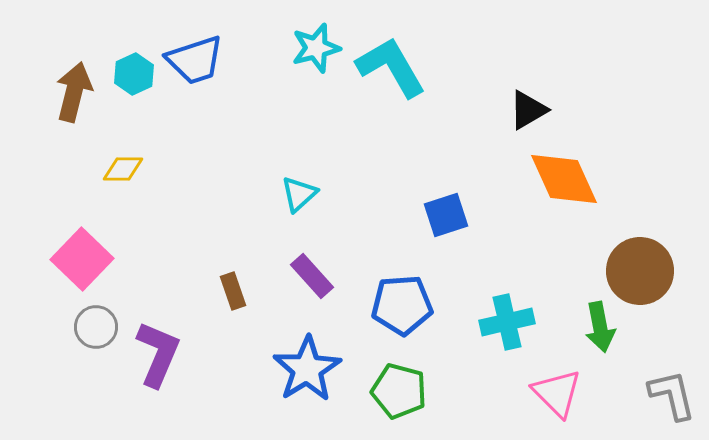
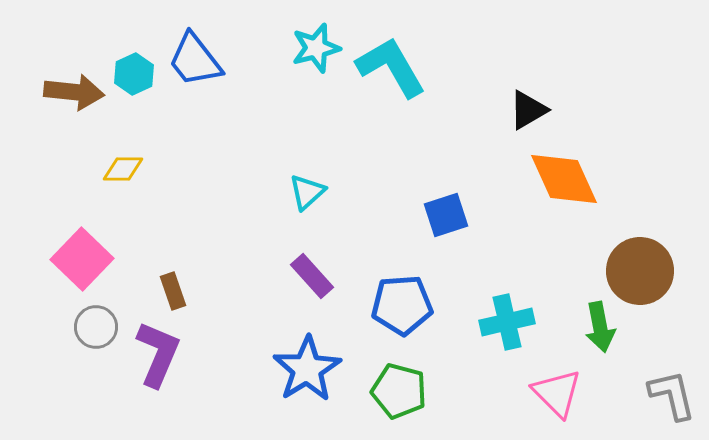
blue trapezoid: rotated 70 degrees clockwise
brown arrow: rotated 82 degrees clockwise
cyan triangle: moved 8 px right, 2 px up
brown rectangle: moved 60 px left
